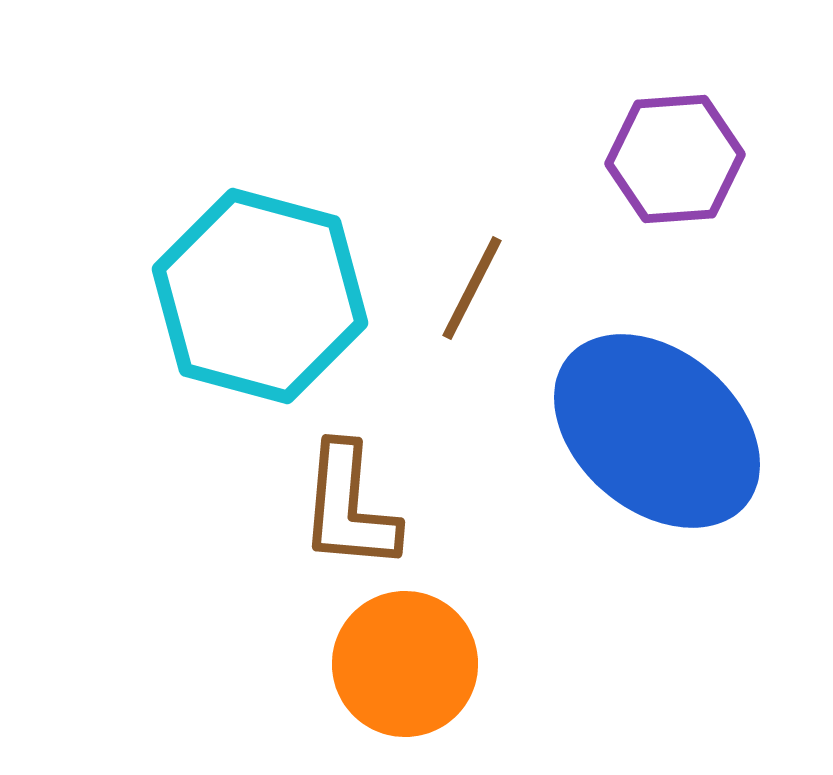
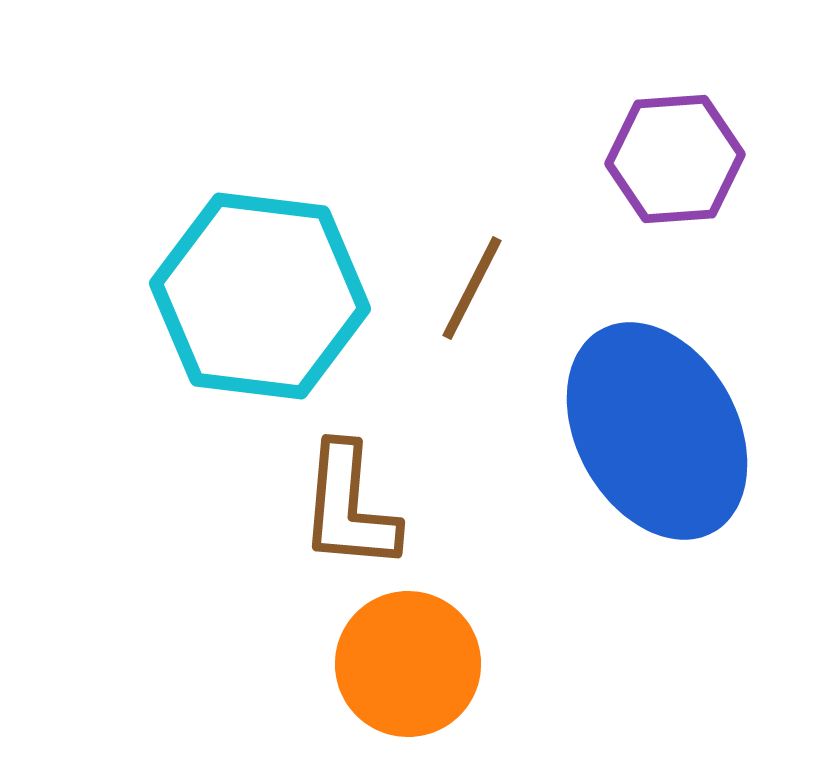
cyan hexagon: rotated 8 degrees counterclockwise
blue ellipse: rotated 21 degrees clockwise
orange circle: moved 3 px right
